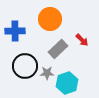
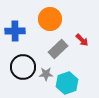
black circle: moved 2 px left, 1 px down
gray star: moved 1 px left, 1 px down
